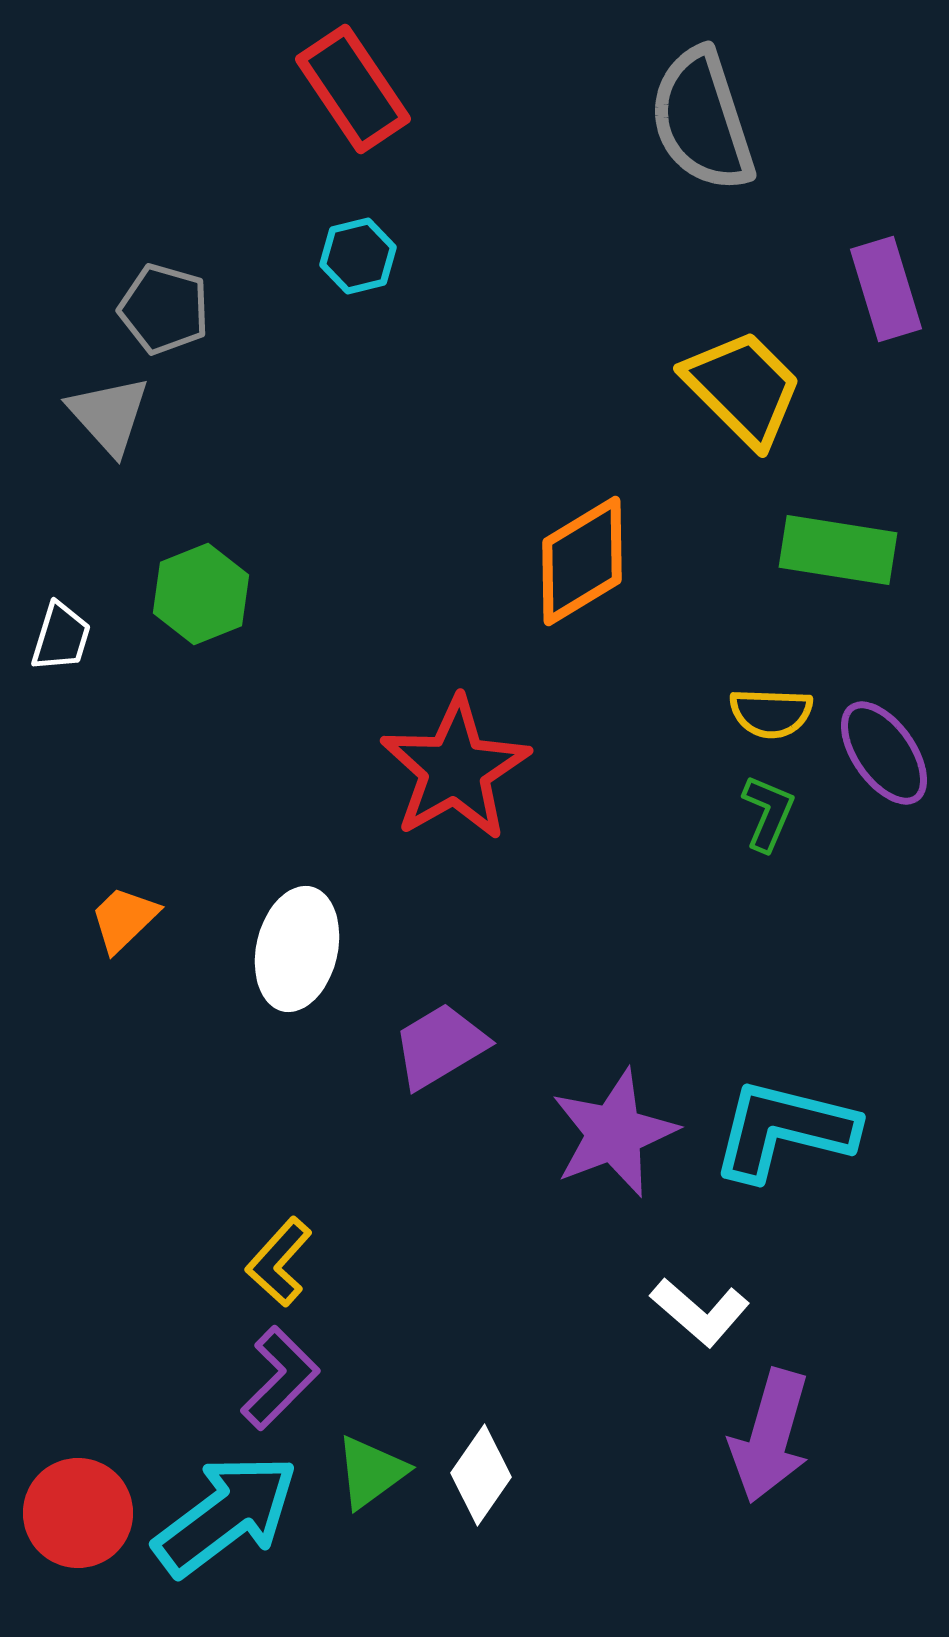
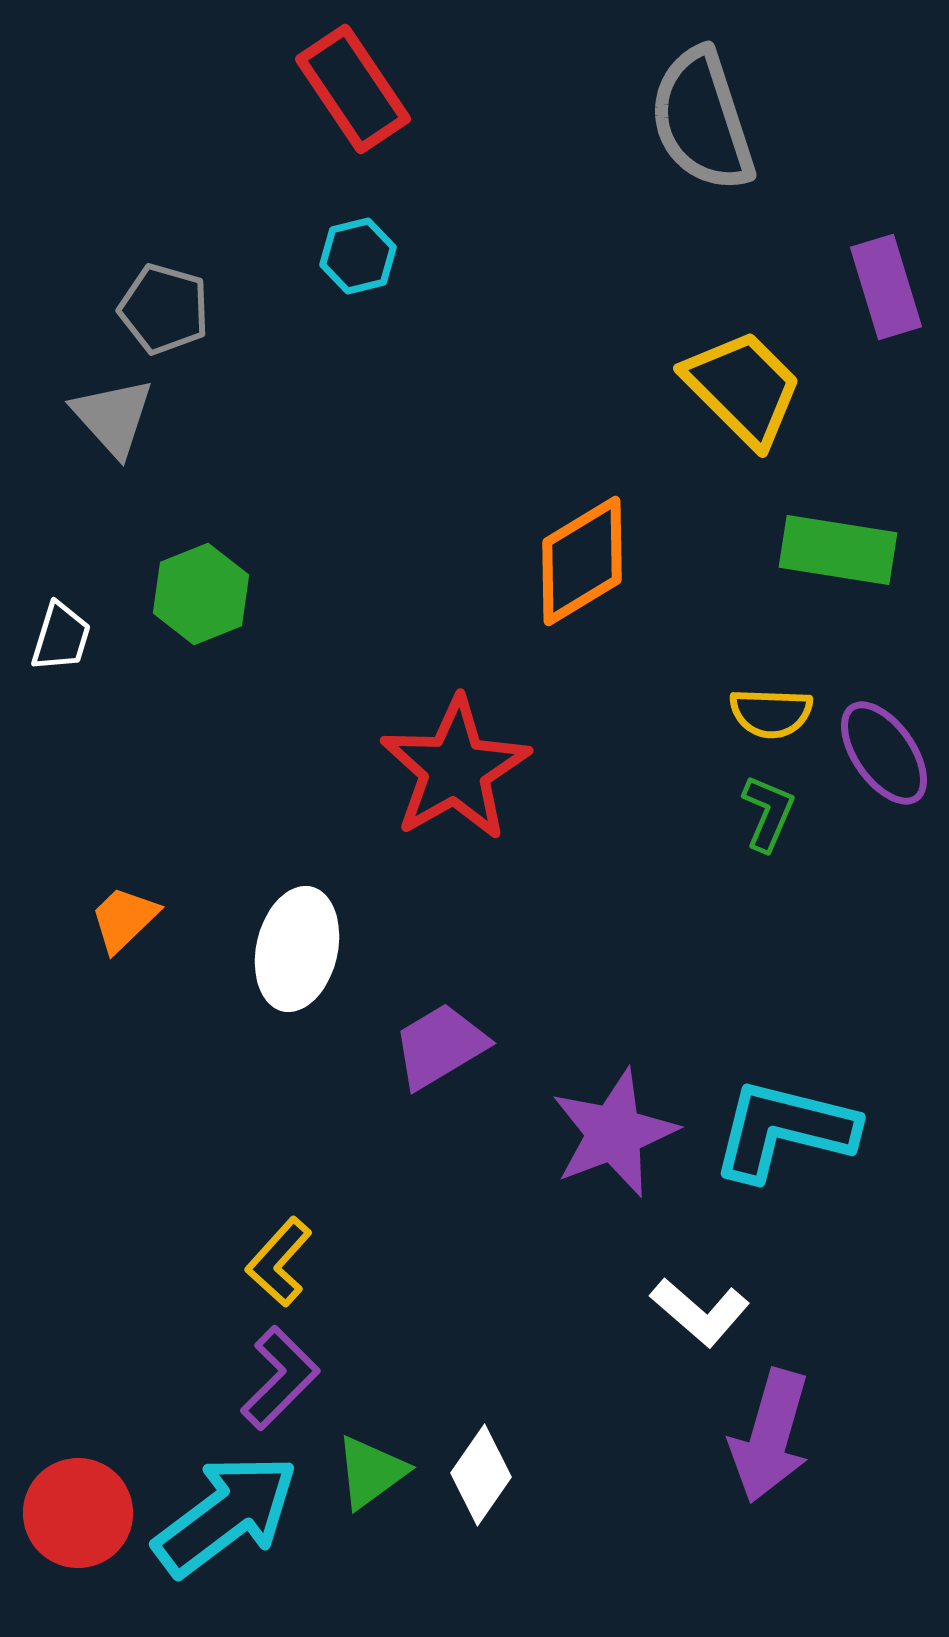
purple rectangle: moved 2 px up
gray triangle: moved 4 px right, 2 px down
